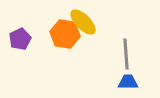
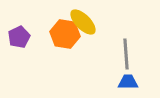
purple pentagon: moved 1 px left, 2 px up
